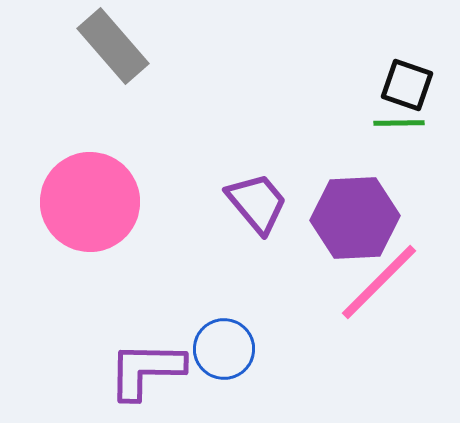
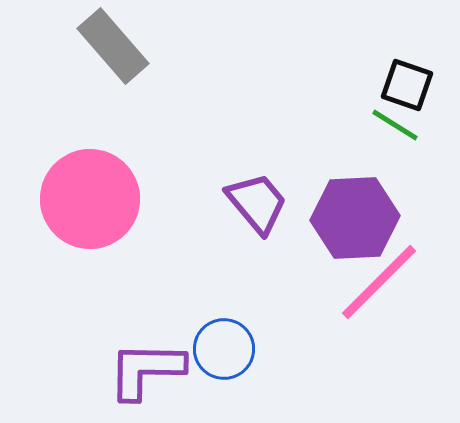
green line: moved 4 px left, 2 px down; rotated 33 degrees clockwise
pink circle: moved 3 px up
